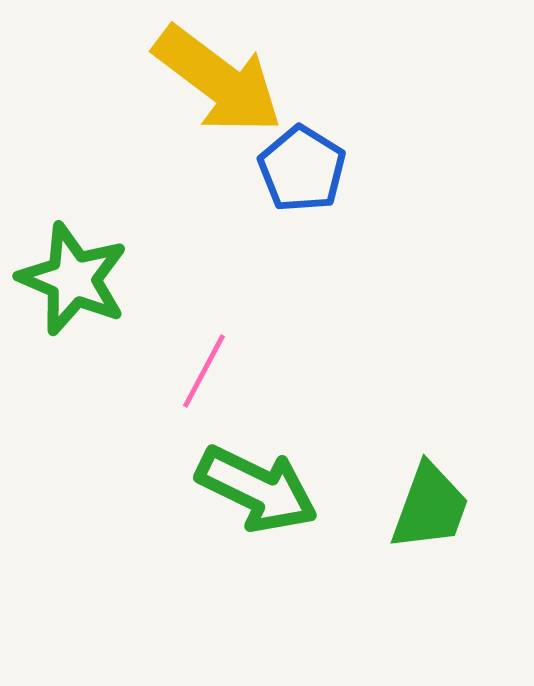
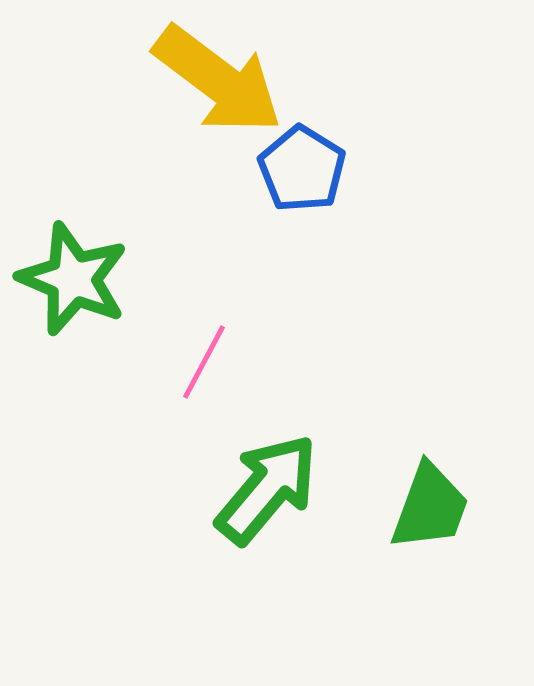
pink line: moved 9 px up
green arrow: moved 10 px right; rotated 76 degrees counterclockwise
